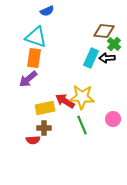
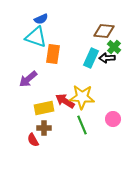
blue semicircle: moved 6 px left, 8 px down
green cross: moved 3 px down
orange rectangle: moved 19 px right, 4 px up
yellow rectangle: moved 1 px left
red semicircle: rotated 64 degrees clockwise
